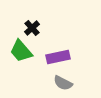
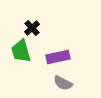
green trapezoid: rotated 25 degrees clockwise
